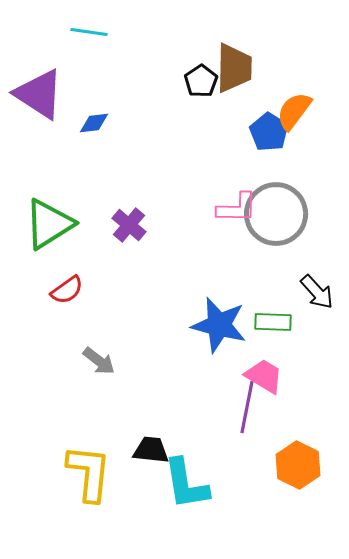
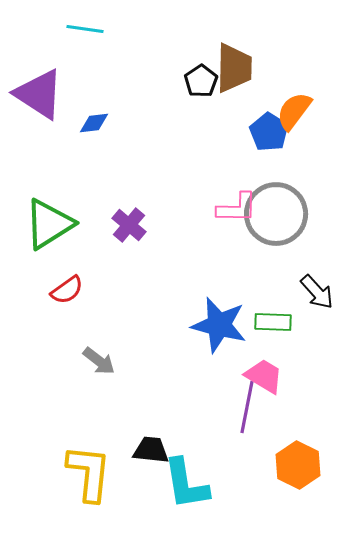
cyan line: moved 4 px left, 3 px up
